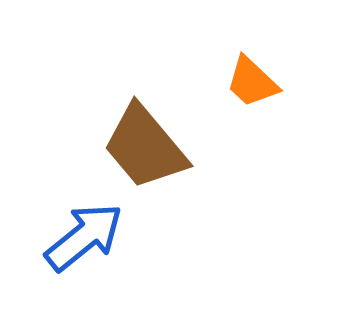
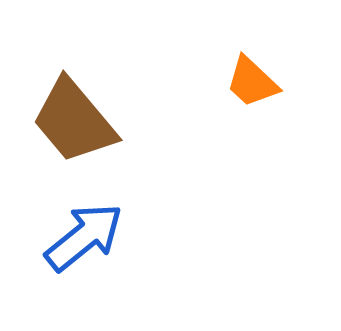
brown trapezoid: moved 71 px left, 26 px up
